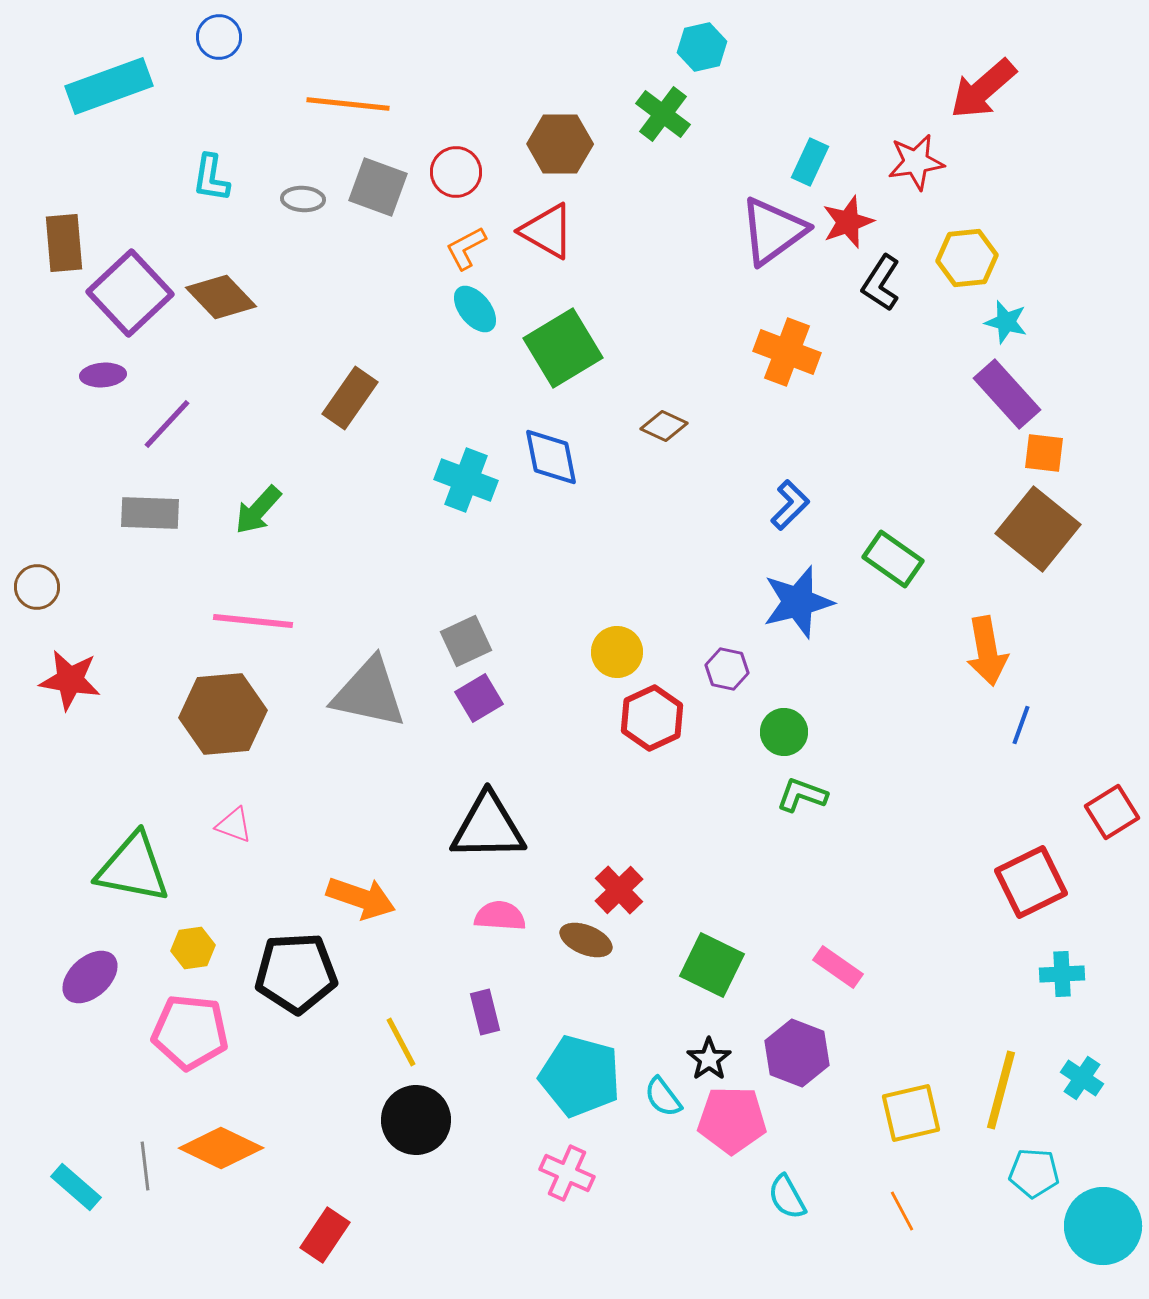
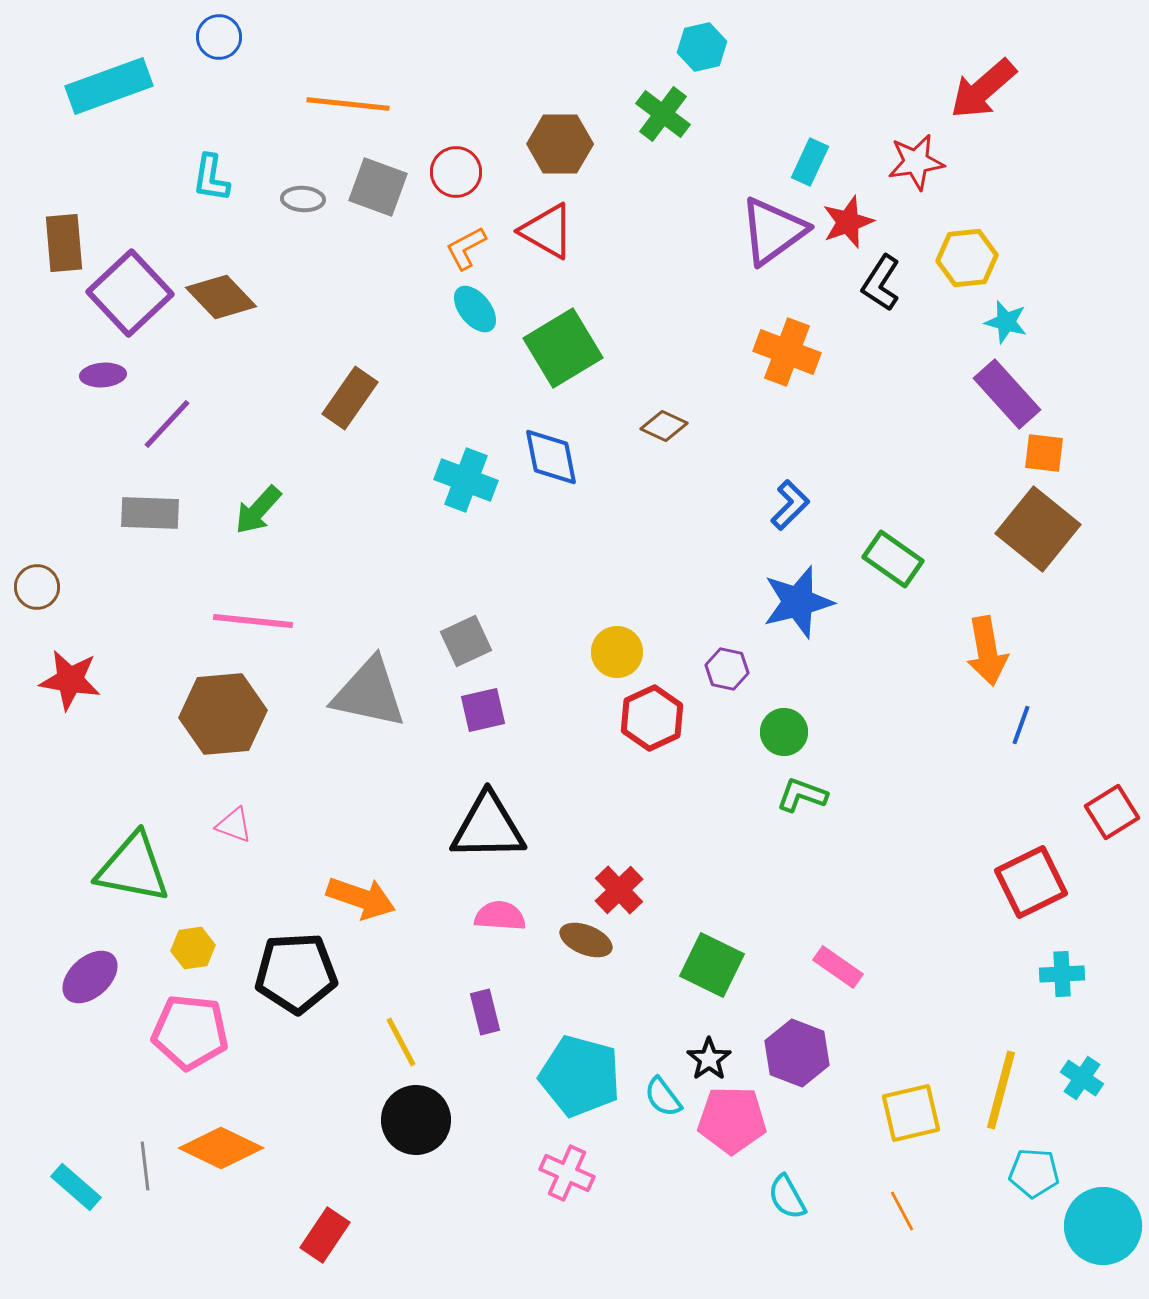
purple square at (479, 698): moved 4 px right, 12 px down; rotated 18 degrees clockwise
